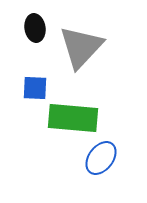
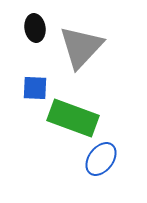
green rectangle: rotated 15 degrees clockwise
blue ellipse: moved 1 px down
